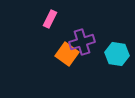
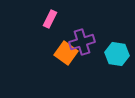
orange square: moved 1 px left, 1 px up
